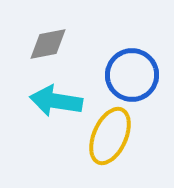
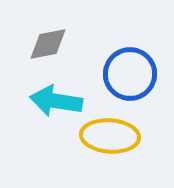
blue circle: moved 2 px left, 1 px up
yellow ellipse: rotated 70 degrees clockwise
